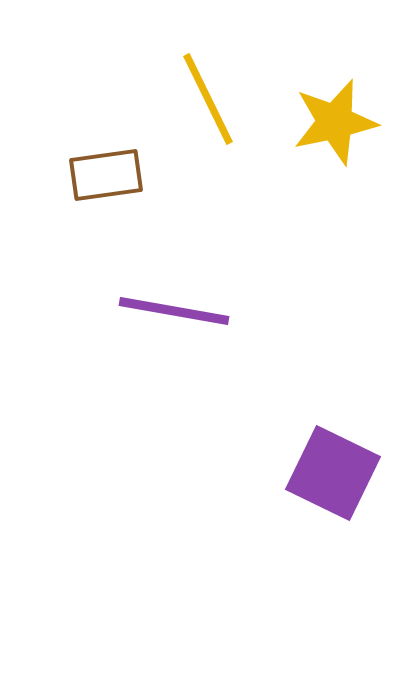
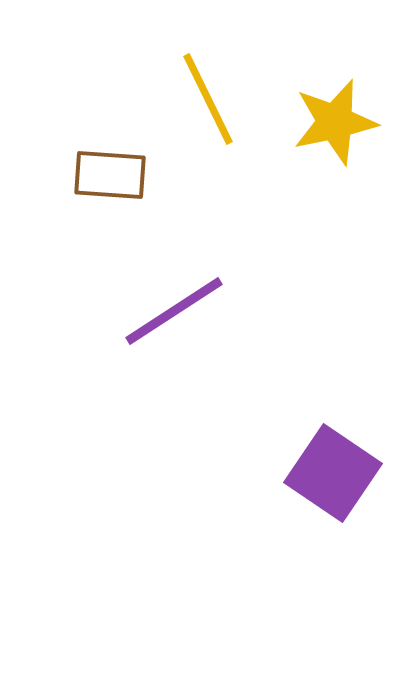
brown rectangle: moved 4 px right; rotated 12 degrees clockwise
purple line: rotated 43 degrees counterclockwise
purple square: rotated 8 degrees clockwise
